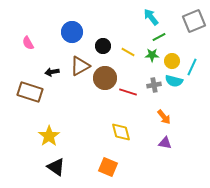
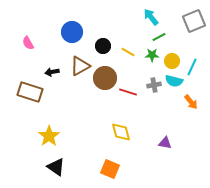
orange arrow: moved 27 px right, 15 px up
orange square: moved 2 px right, 2 px down
